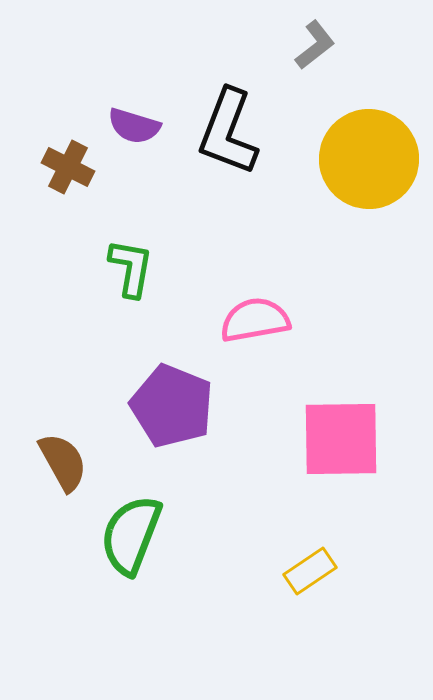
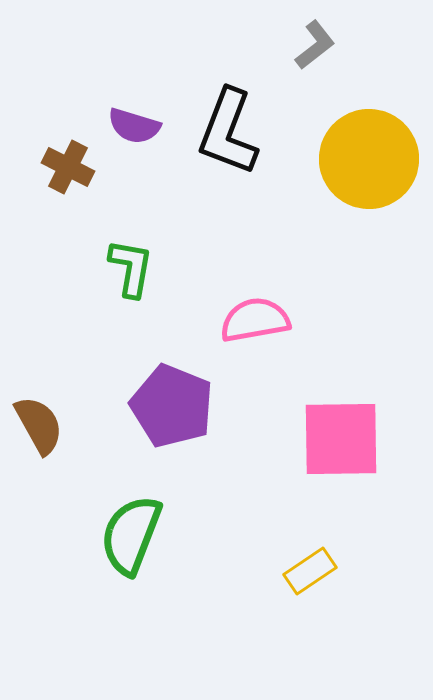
brown semicircle: moved 24 px left, 37 px up
